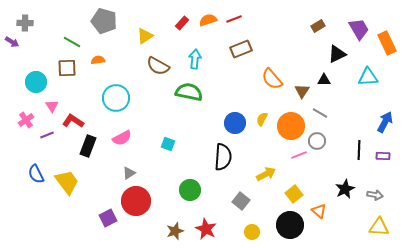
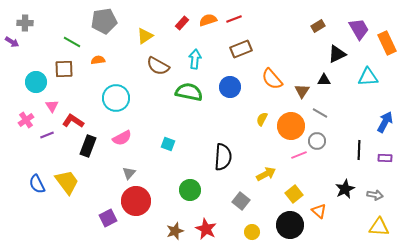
gray pentagon at (104, 21): rotated 25 degrees counterclockwise
brown square at (67, 68): moved 3 px left, 1 px down
blue circle at (235, 123): moved 5 px left, 36 px up
purple rectangle at (383, 156): moved 2 px right, 2 px down
gray triangle at (129, 173): rotated 16 degrees counterclockwise
blue semicircle at (36, 174): moved 1 px right, 10 px down
